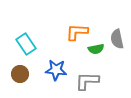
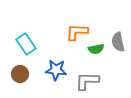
gray semicircle: moved 1 px right, 3 px down
